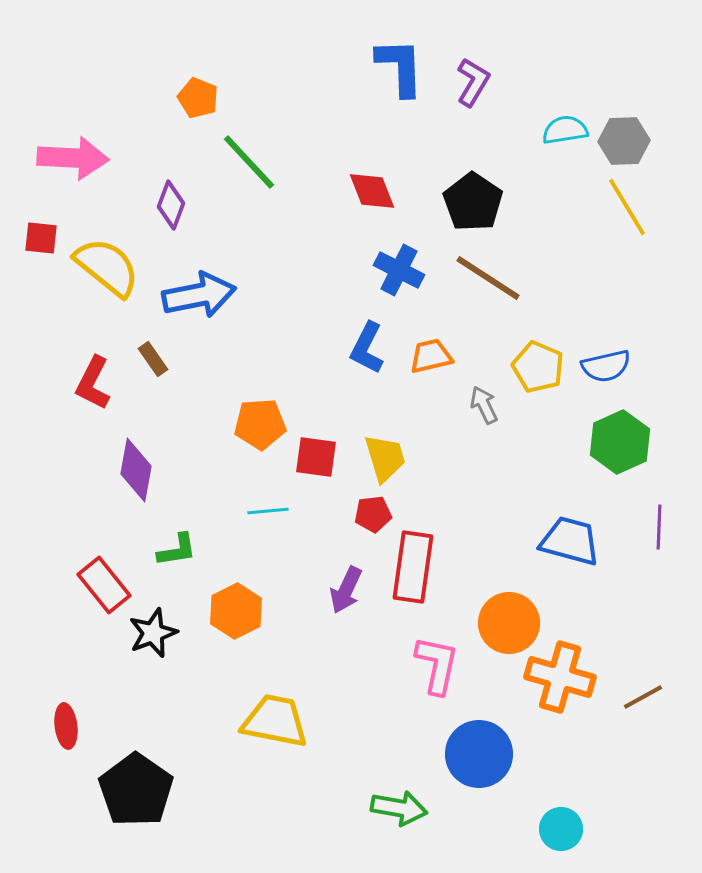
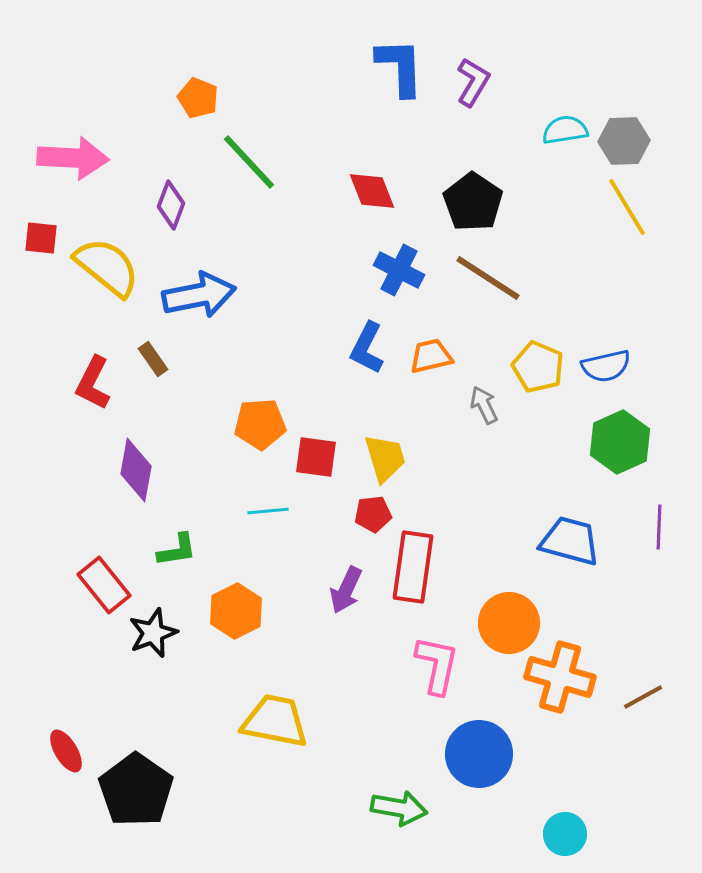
red ellipse at (66, 726): moved 25 px down; rotated 24 degrees counterclockwise
cyan circle at (561, 829): moved 4 px right, 5 px down
